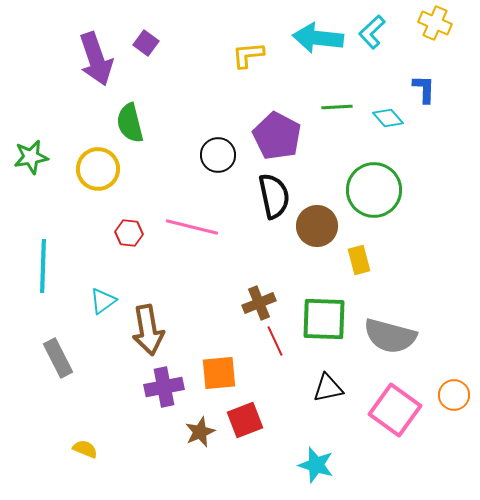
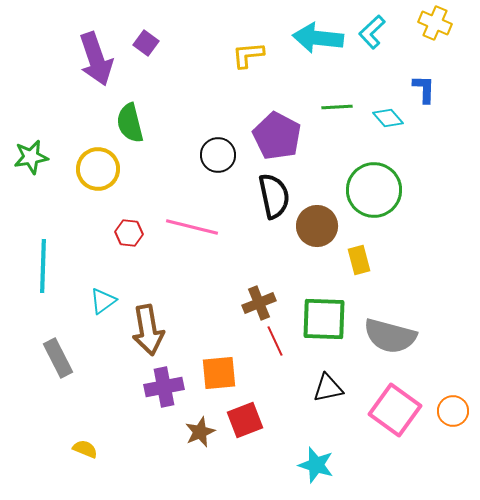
orange circle: moved 1 px left, 16 px down
